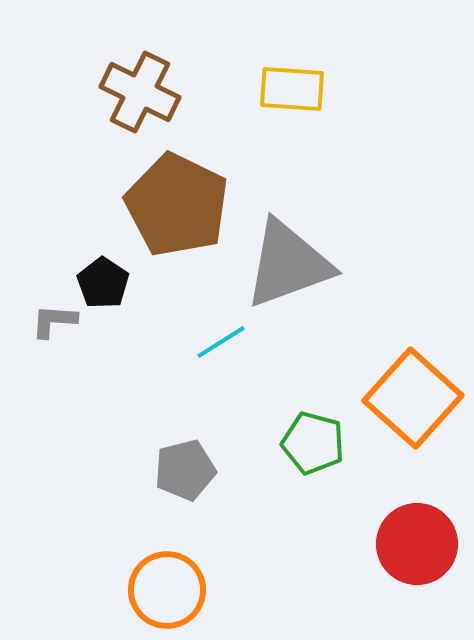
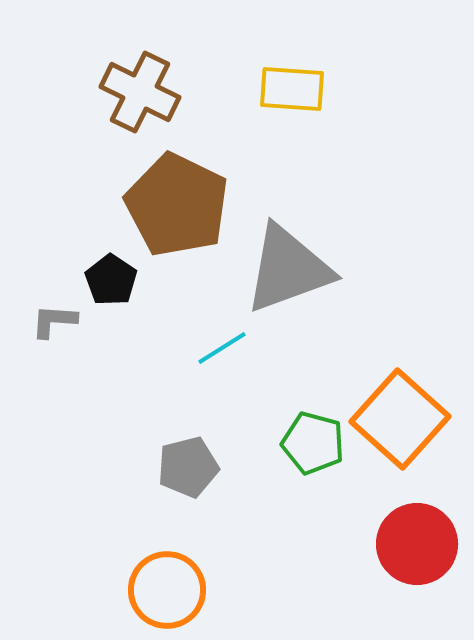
gray triangle: moved 5 px down
black pentagon: moved 8 px right, 3 px up
cyan line: moved 1 px right, 6 px down
orange square: moved 13 px left, 21 px down
gray pentagon: moved 3 px right, 3 px up
